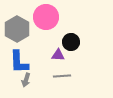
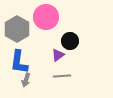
black circle: moved 1 px left, 1 px up
purple triangle: rotated 40 degrees counterclockwise
blue L-shape: rotated 10 degrees clockwise
